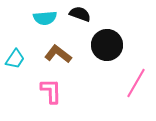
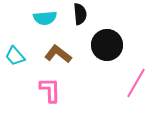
black semicircle: rotated 65 degrees clockwise
cyan trapezoid: moved 3 px up; rotated 105 degrees clockwise
pink L-shape: moved 1 px left, 1 px up
